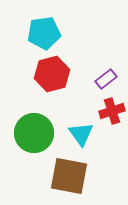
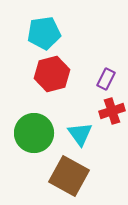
purple rectangle: rotated 25 degrees counterclockwise
cyan triangle: moved 1 px left
brown square: rotated 18 degrees clockwise
